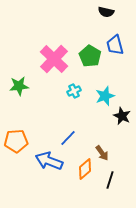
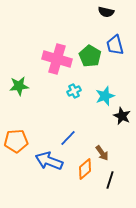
pink cross: moved 3 px right; rotated 28 degrees counterclockwise
